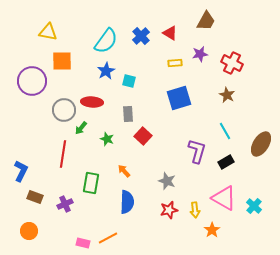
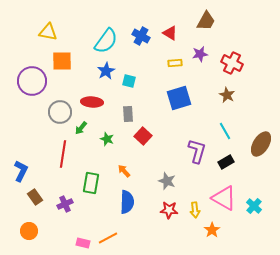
blue cross: rotated 18 degrees counterclockwise
gray circle: moved 4 px left, 2 px down
brown rectangle: rotated 35 degrees clockwise
red star: rotated 18 degrees clockwise
